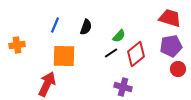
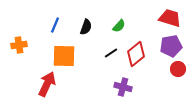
green semicircle: moved 10 px up
orange cross: moved 2 px right
